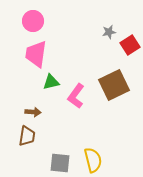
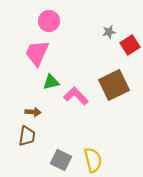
pink circle: moved 16 px right
pink trapezoid: moved 1 px right, 1 px up; rotated 16 degrees clockwise
pink L-shape: rotated 100 degrees clockwise
gray square: moved 1 px right, 3 px up; rotated 20 degrees clockwise
